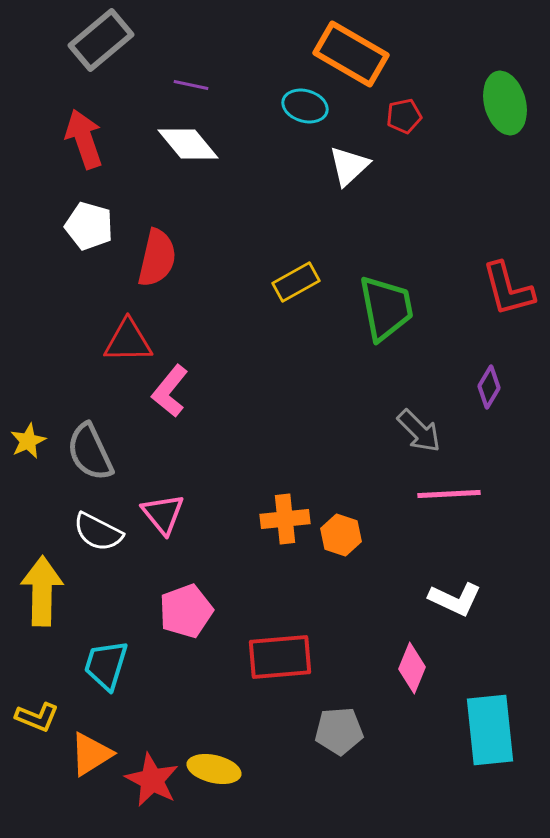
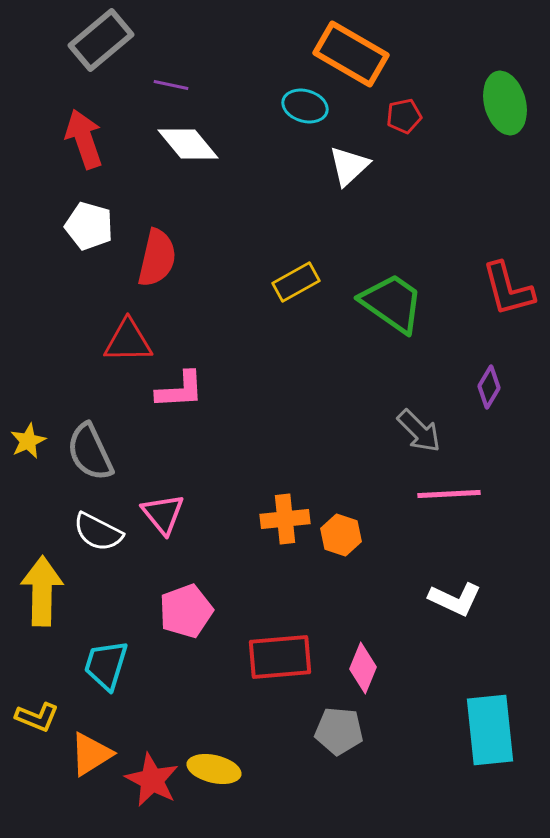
purple line: moved 20 px left
green trapezoid: moved 6 px right, 5 px up; rotated 44 degrees counterclockwise
pink L-shape: moved 10 px right, 1 px up; rotated 132 degrees counterclockwise
pink diamond: moved 49 px left
gray pentagon: rotated 9 degrees clockwise
